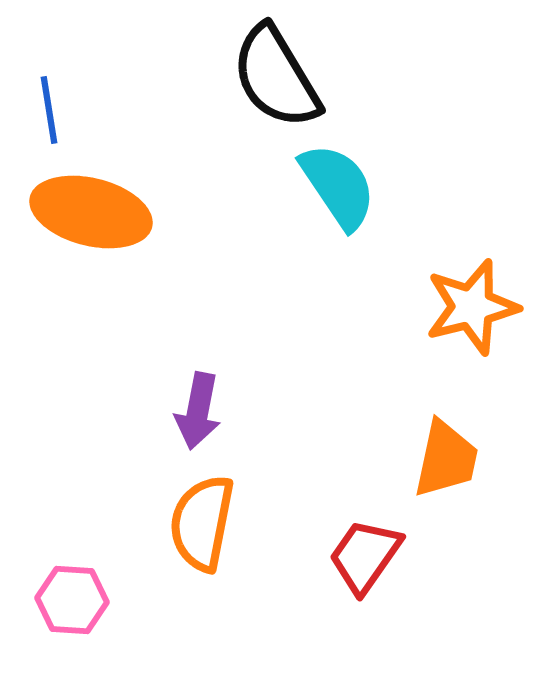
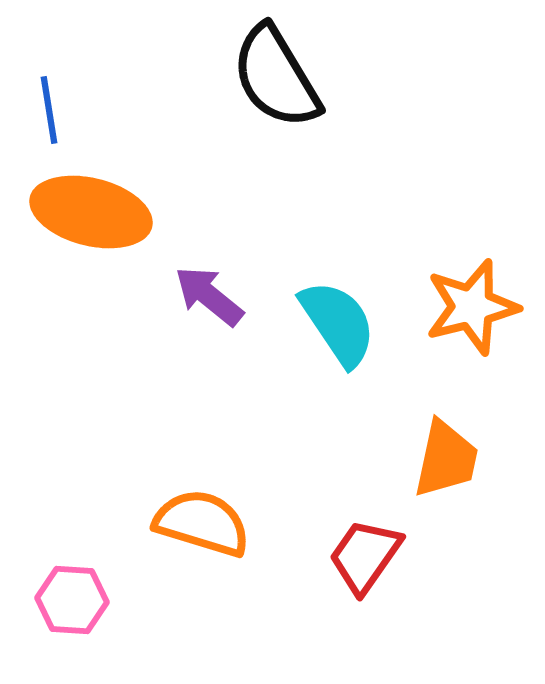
cyan semicircle: moved 137 px down
purple arrow: moved 11 px right, 115 px up; rotated 118 degrees clockwise
orange semicircle: rotated 96 degrees clockwise
